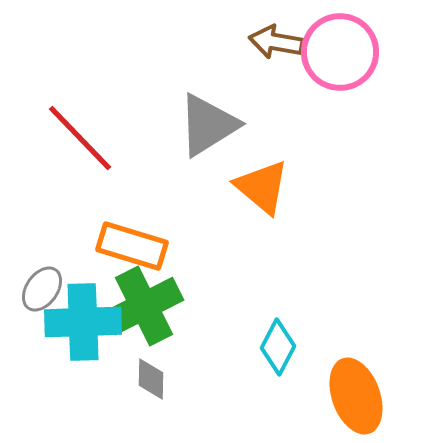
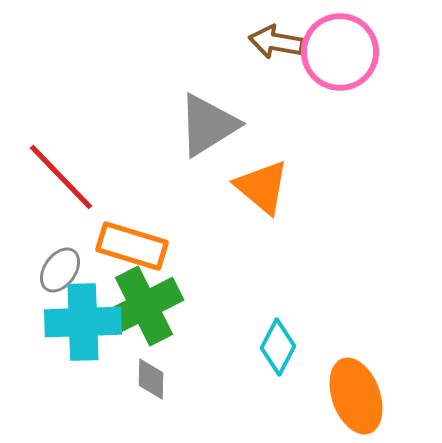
red line: moved 19 px left, 39 px down
gray ellipse: moved 18 px right, 19 px up
